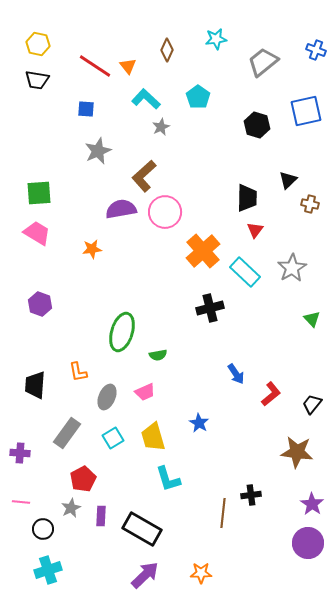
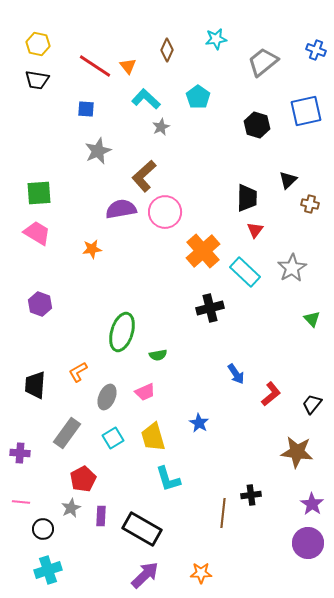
orange L-shape at (78, 372): rotated 70 degrees clockwise
